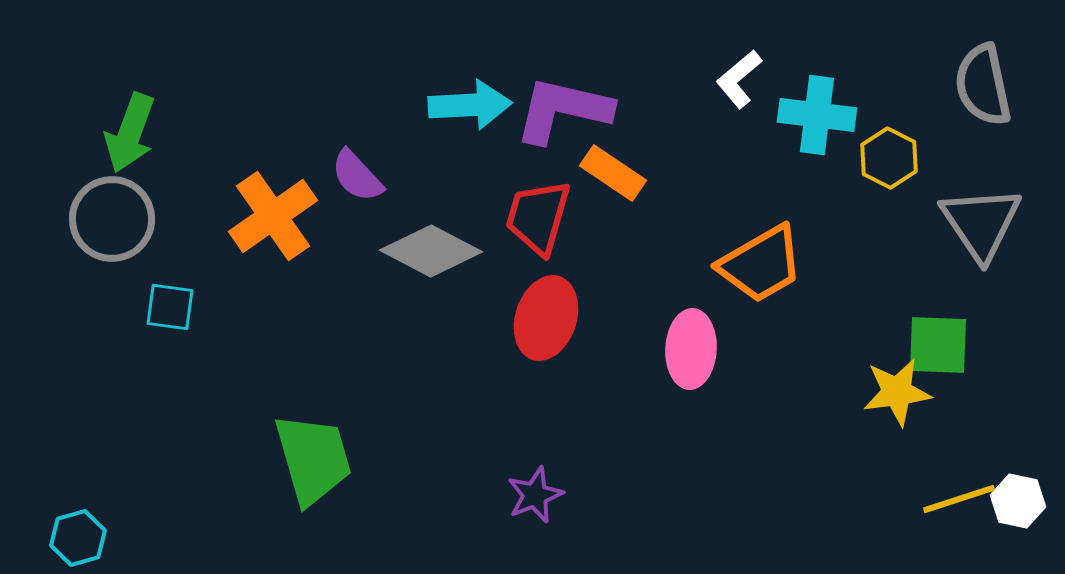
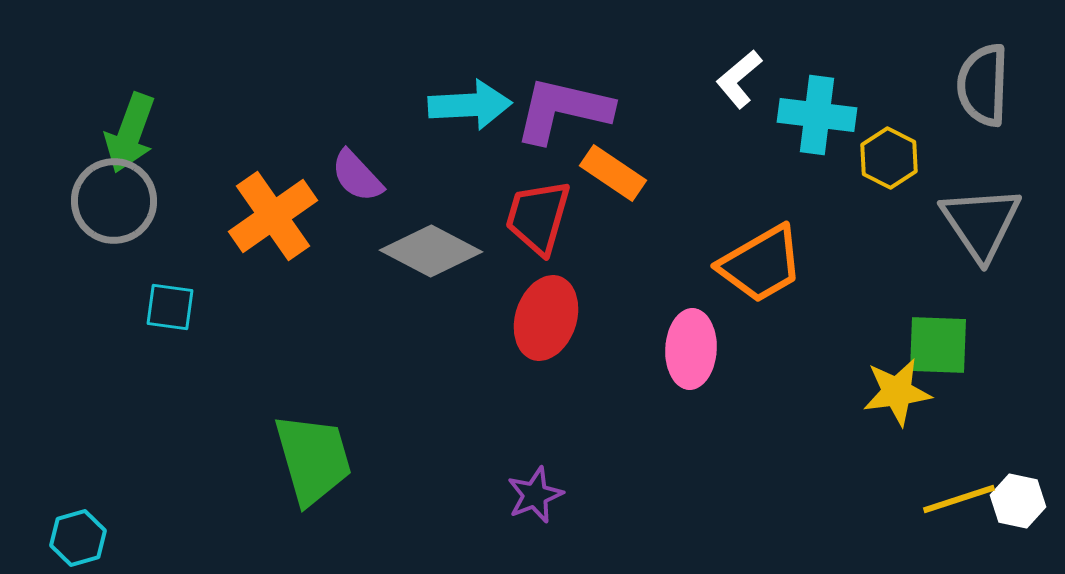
gray semicircle: rotated 14 degrees clockwise
gray circle: moved 2 px right, 18 px up
